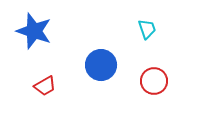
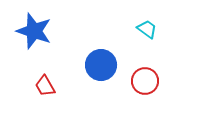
cyan trapezoid: rotated 35 degrees counterclockwise
red circle: moved 9 px left
red trapezoid: rotated 90 degrees clockwise
